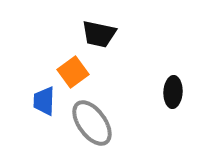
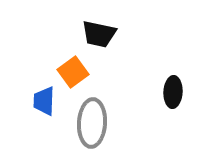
gray ellipse: rotated 39 degrees clockwise
